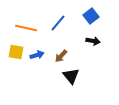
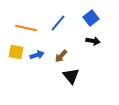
blue square: moved 2 px down
